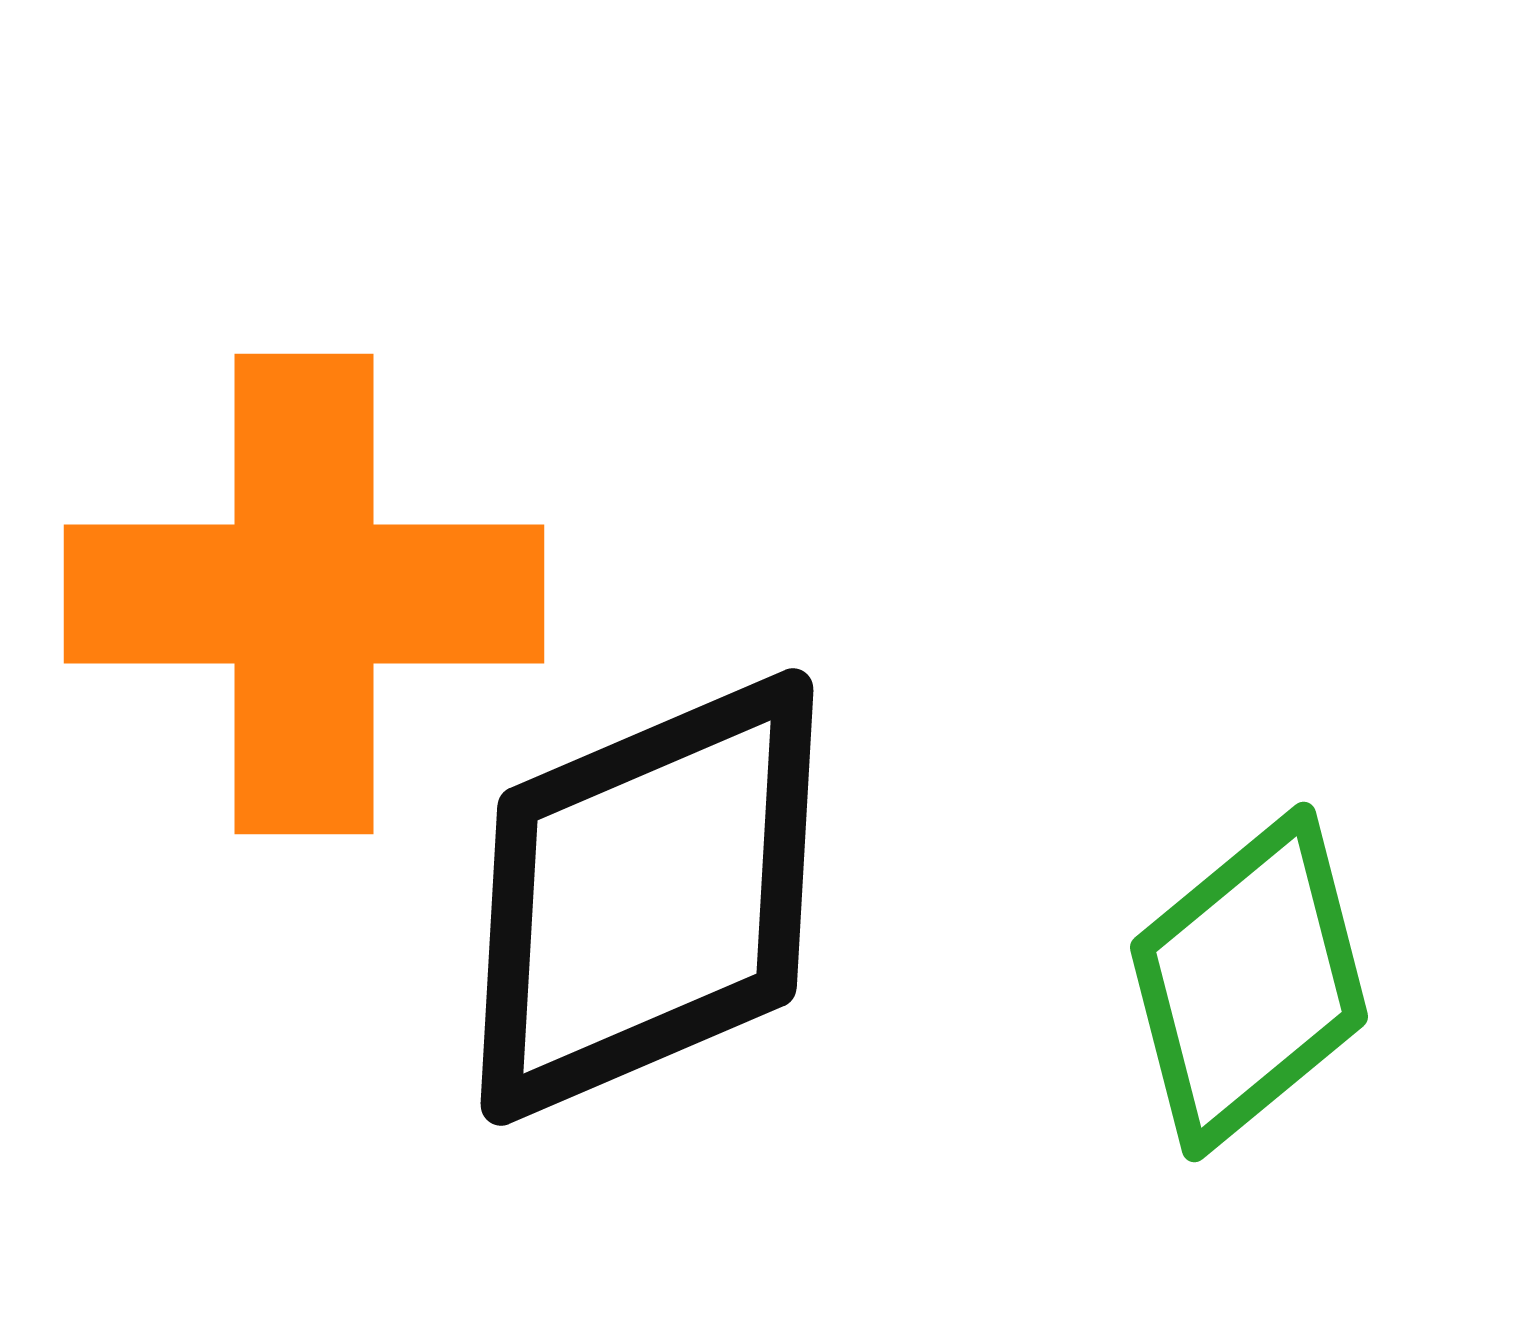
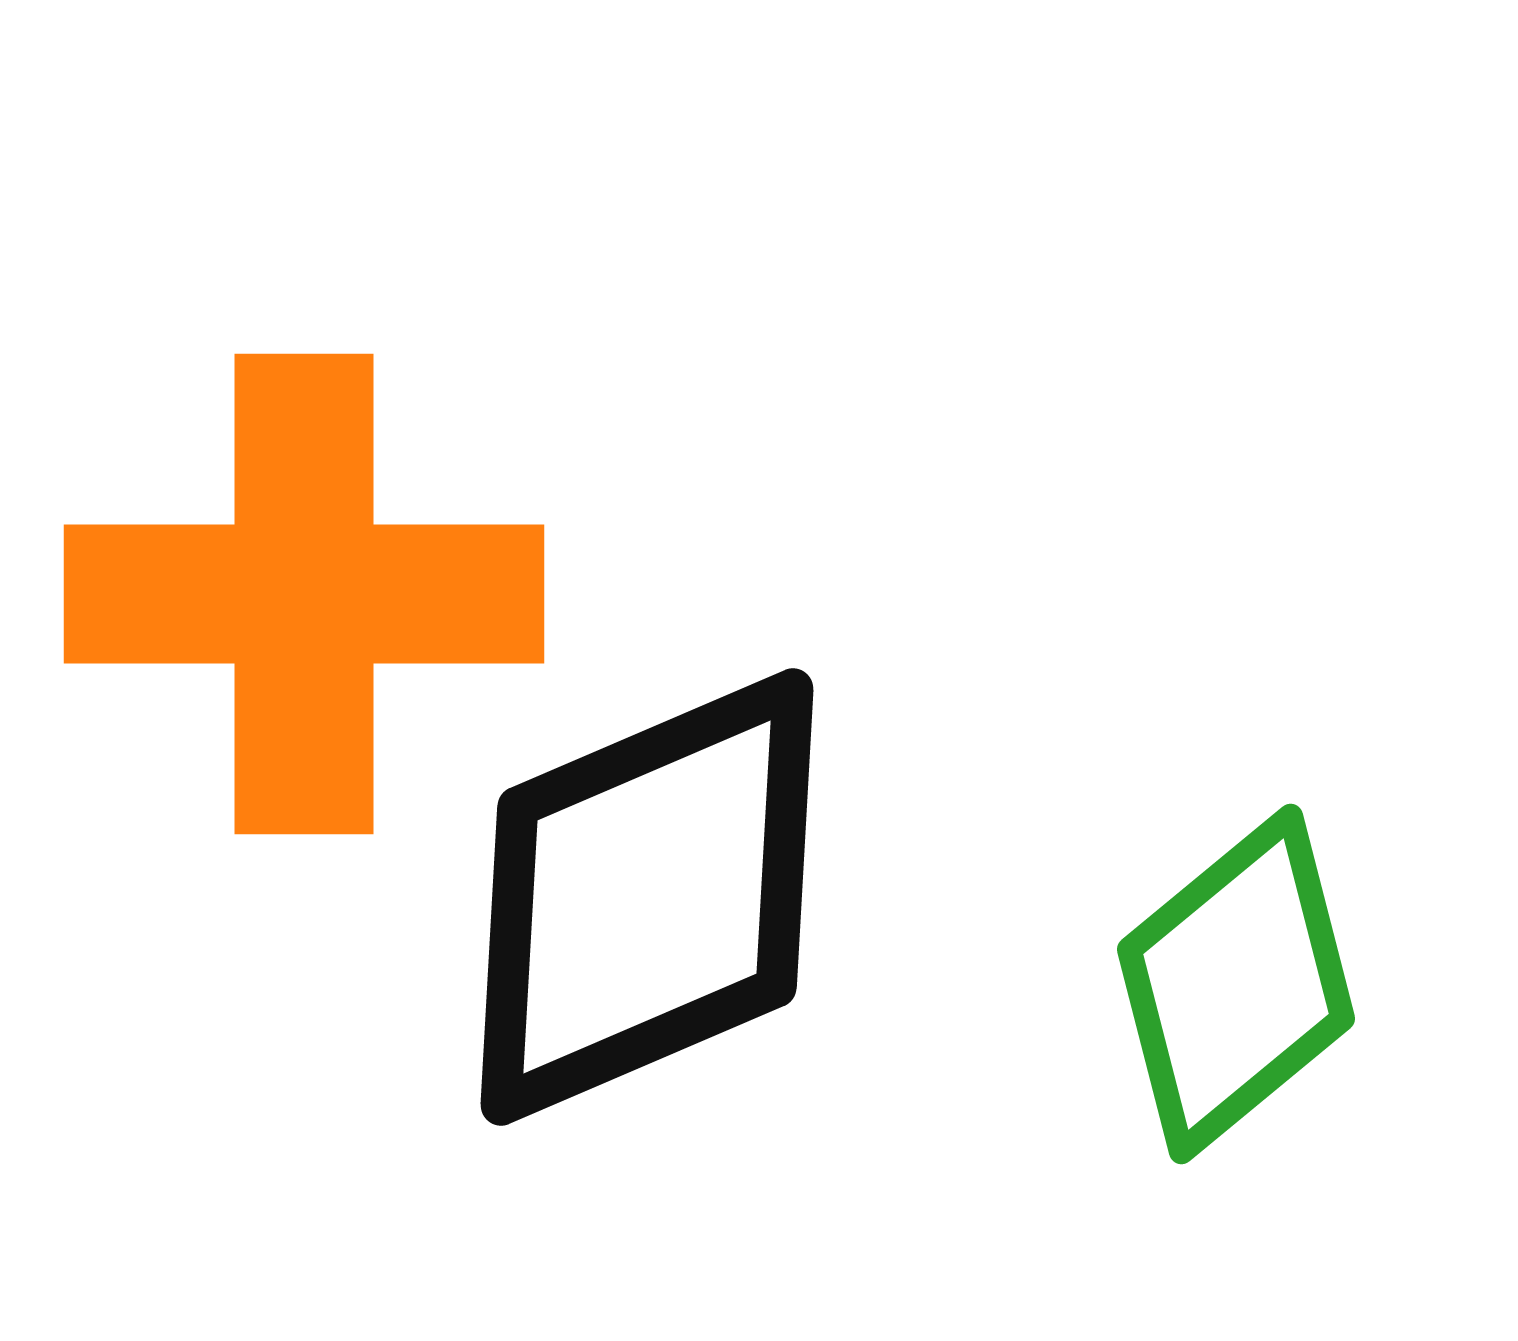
green diamond: moved 13 px left, 2 px down
